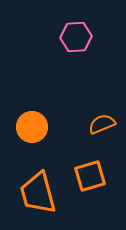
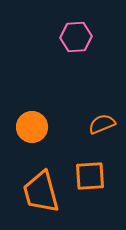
orange square: rotated 12 degrees clockwise
orange trapezoid: moved 3 px right, 1 px up
